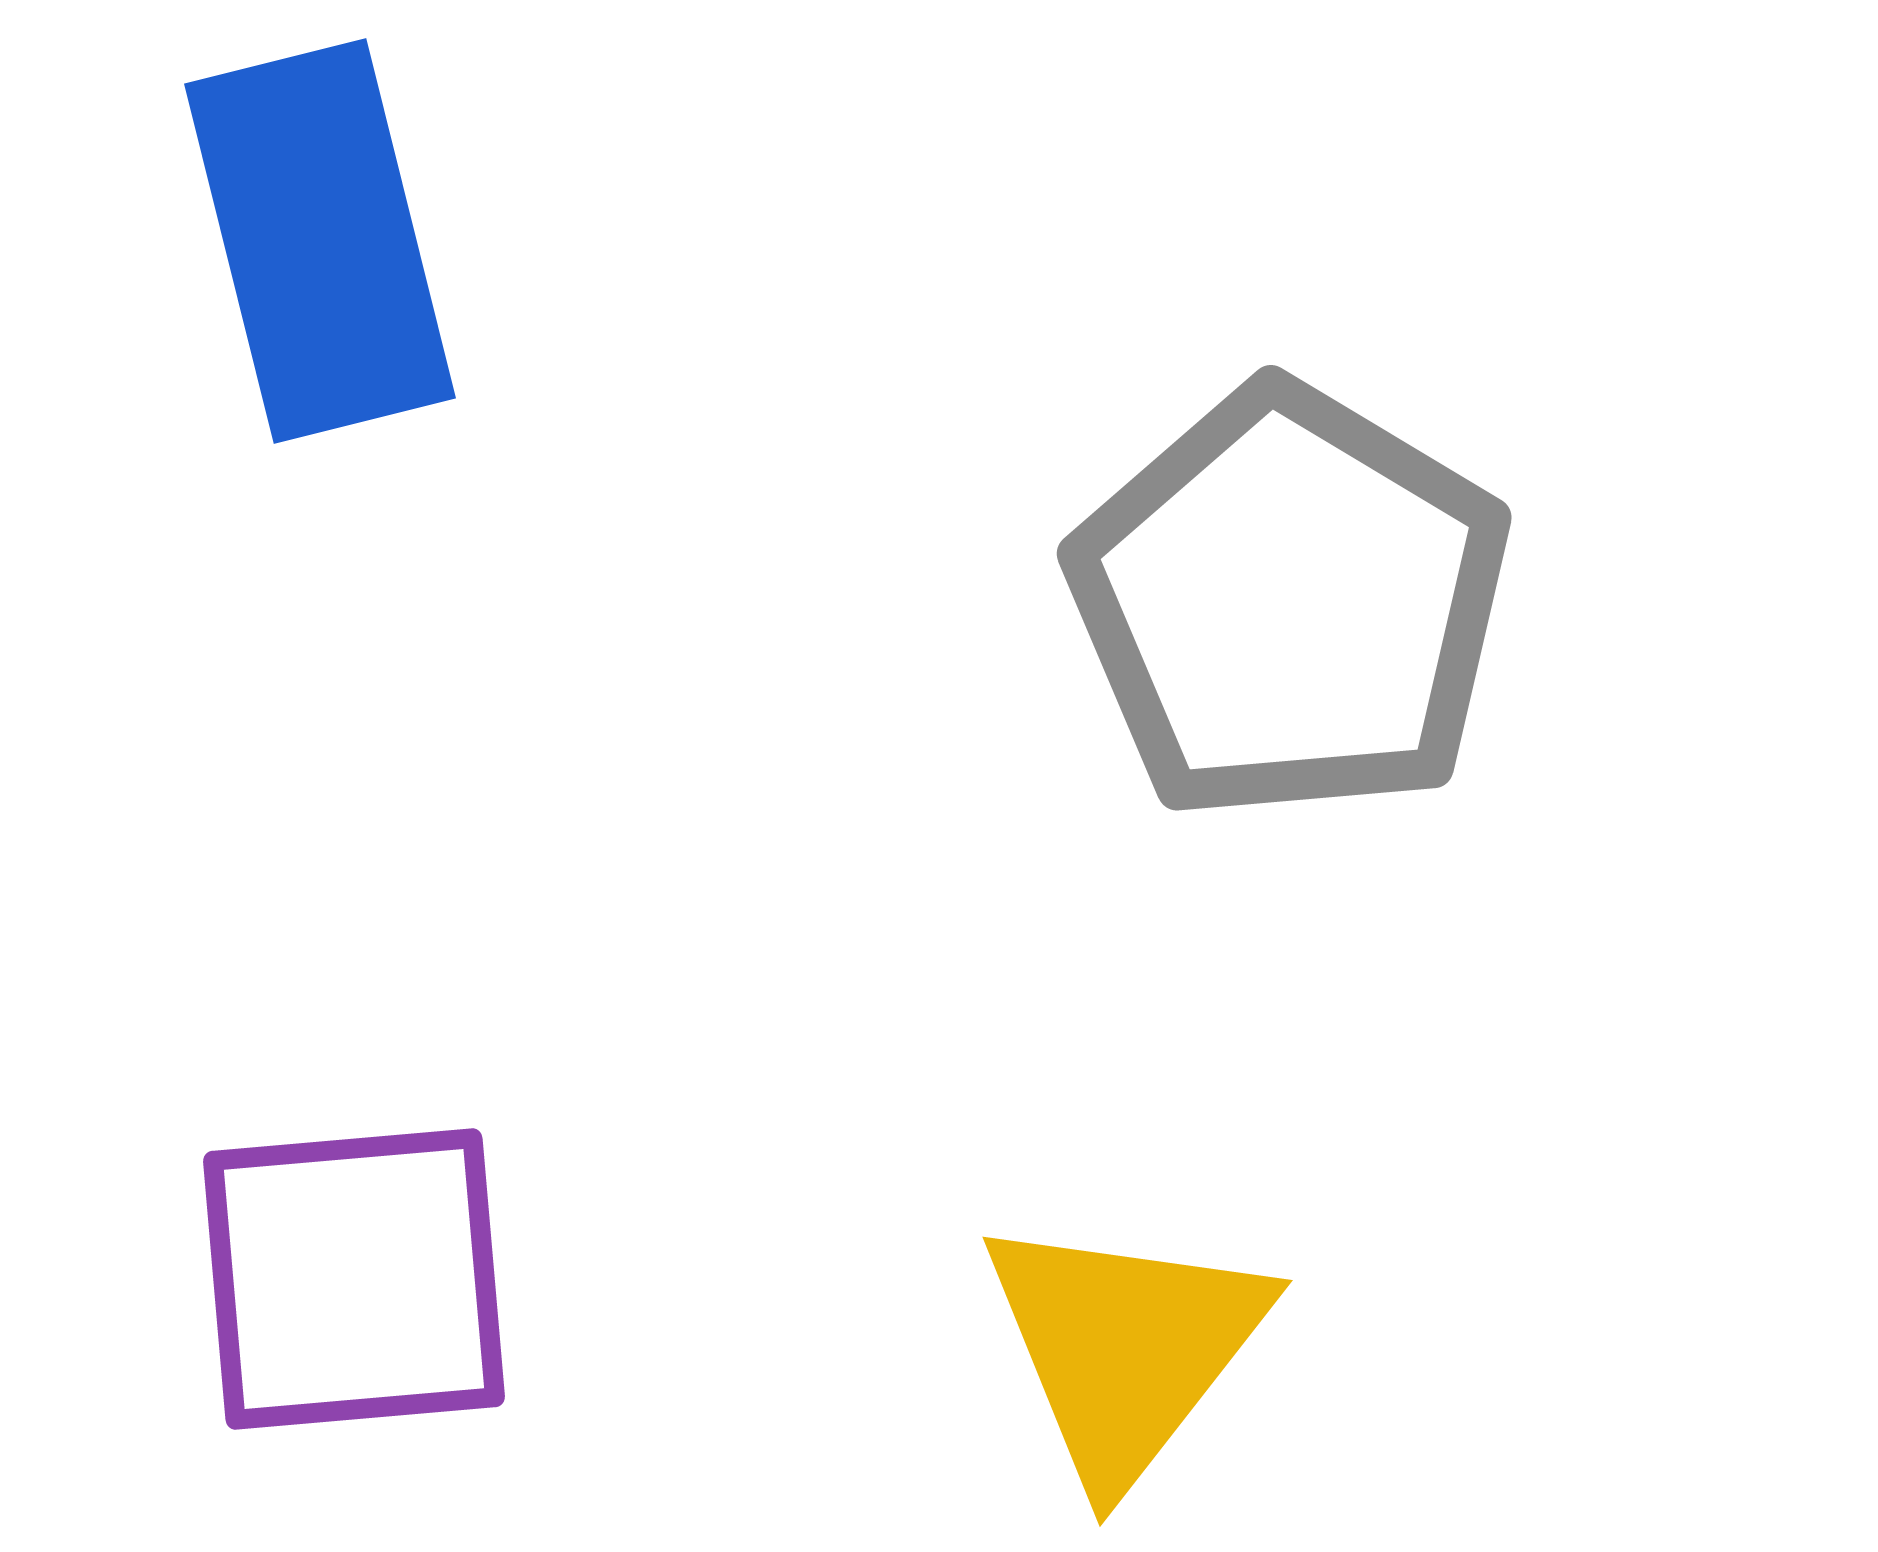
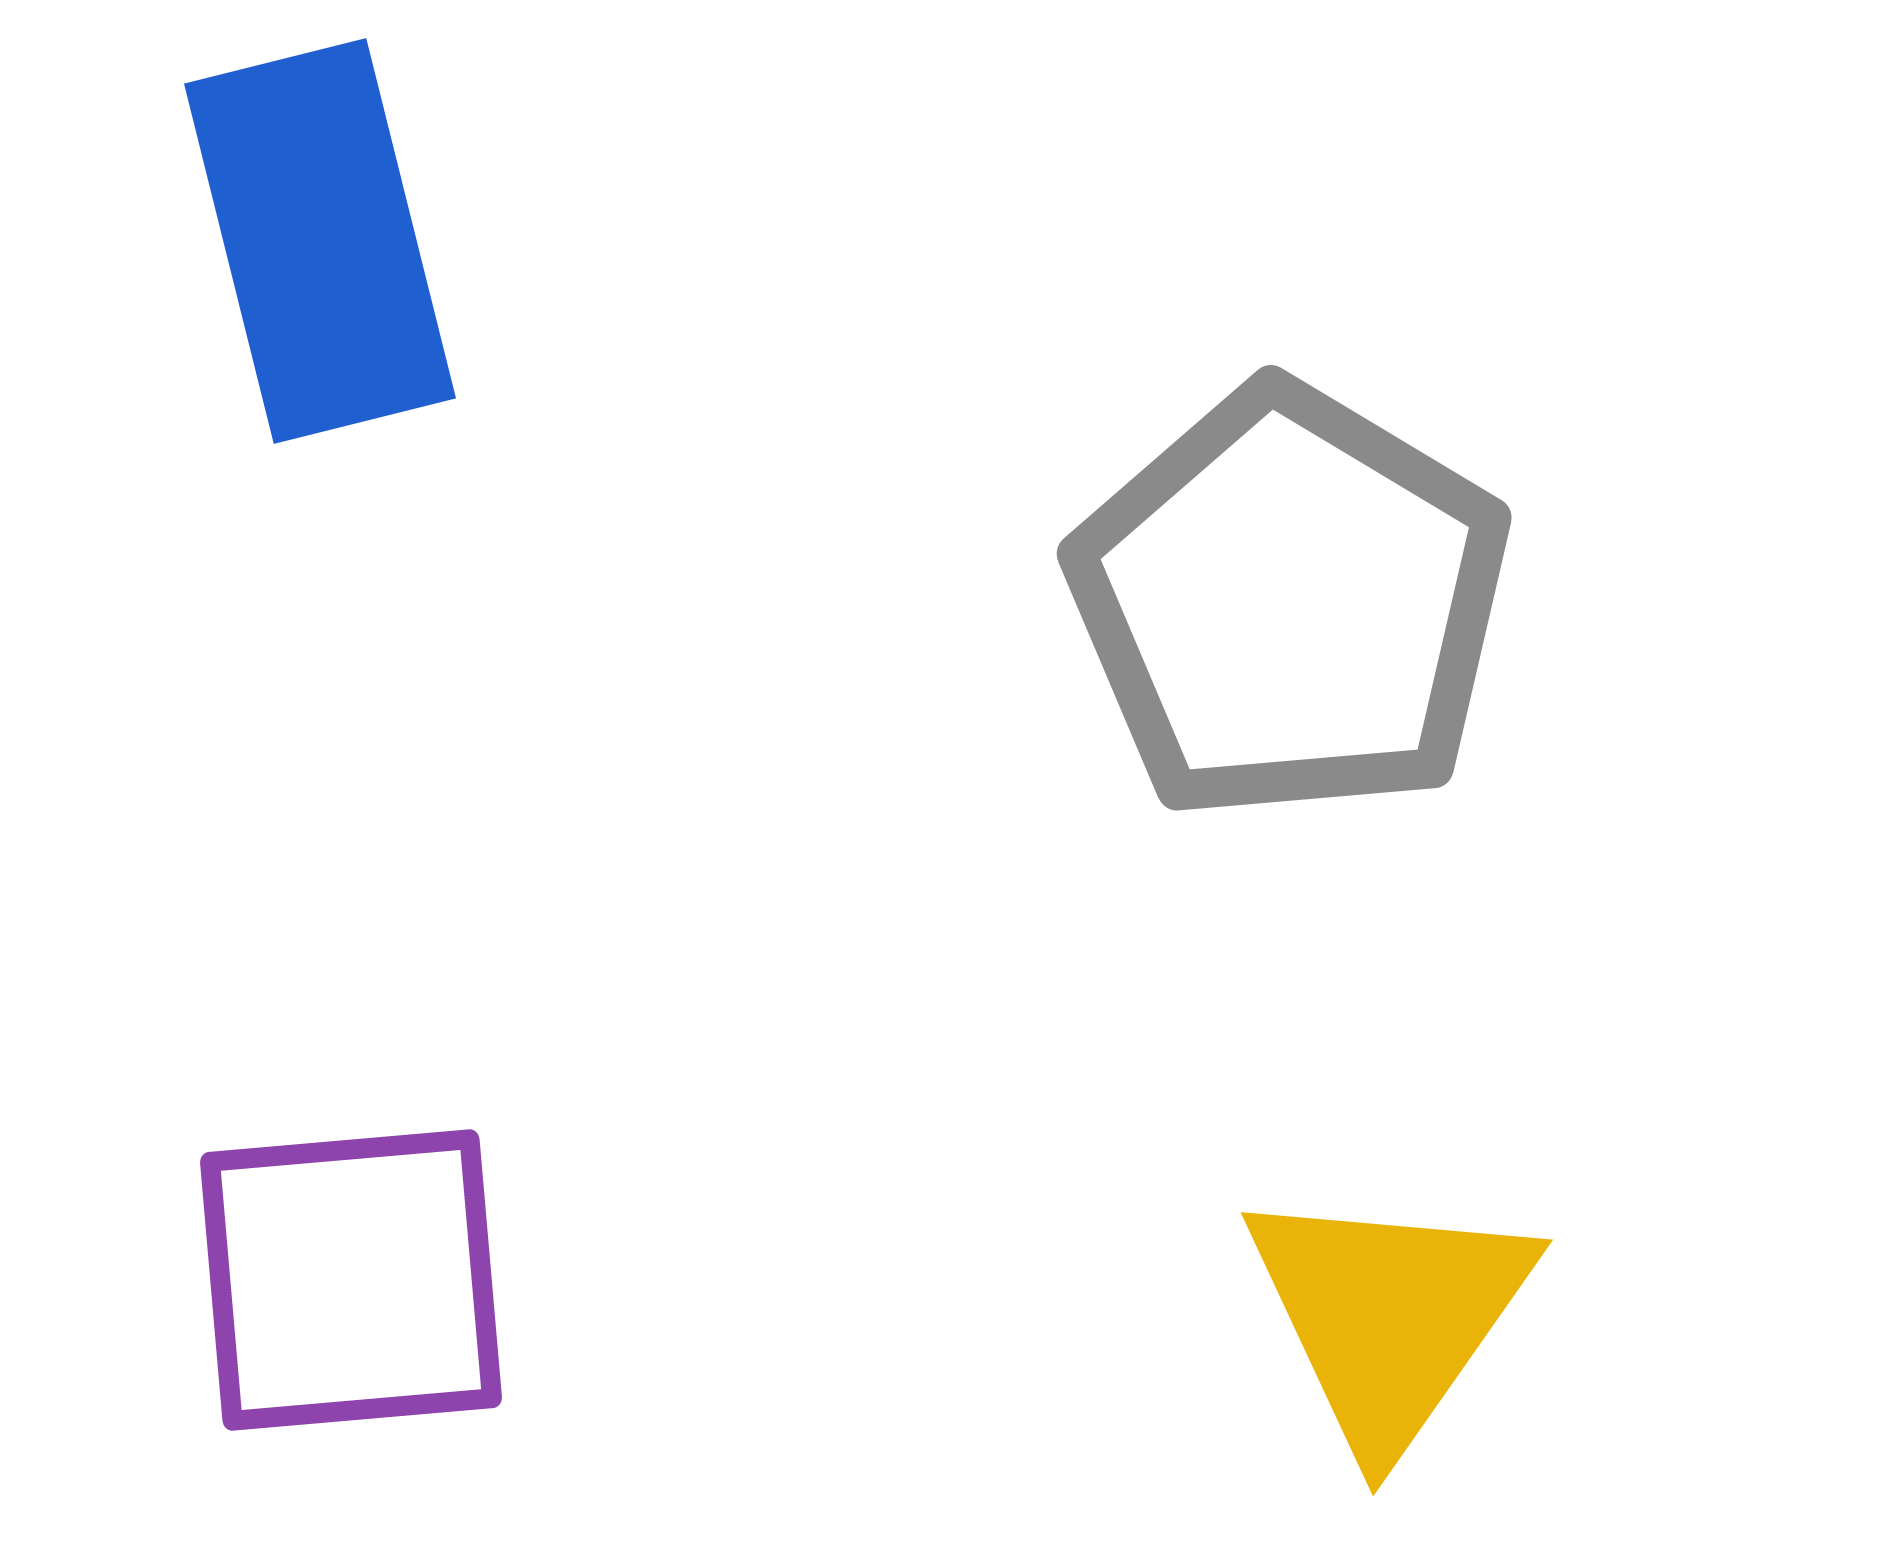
purple square: moved 3 px left, 1 px down
yellow triangle: moved 264 px right, 32 px up; rotated 3 degrees counterclockwise
